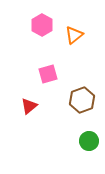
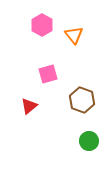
orange triangle: rotated 30 degrees counterclockwise
brown hexagon: rotated 20 degrees counterclockwise
